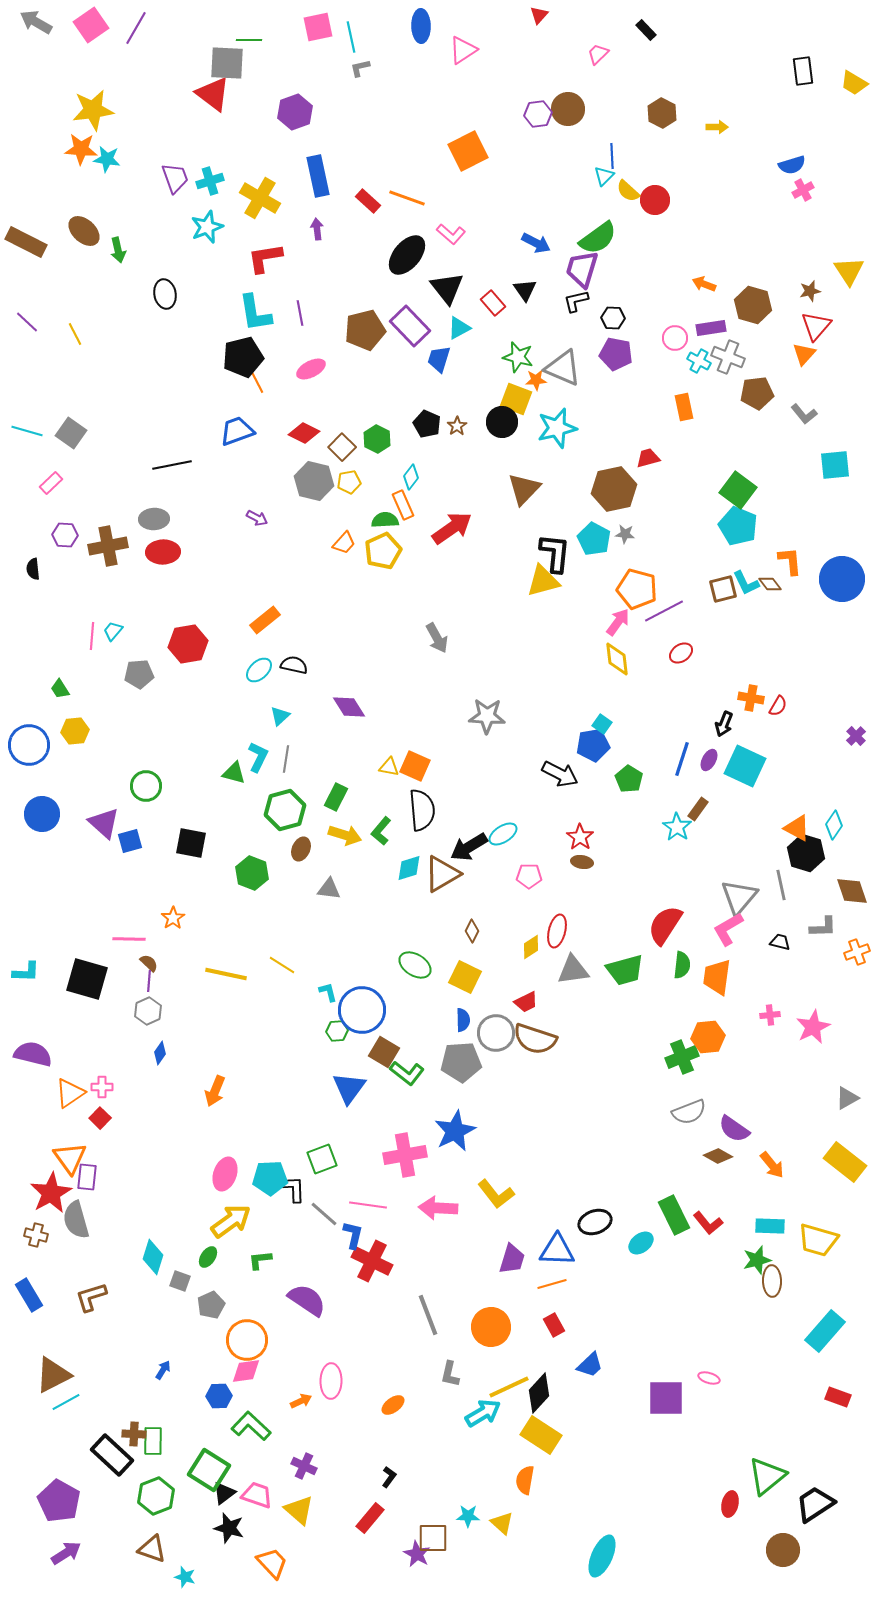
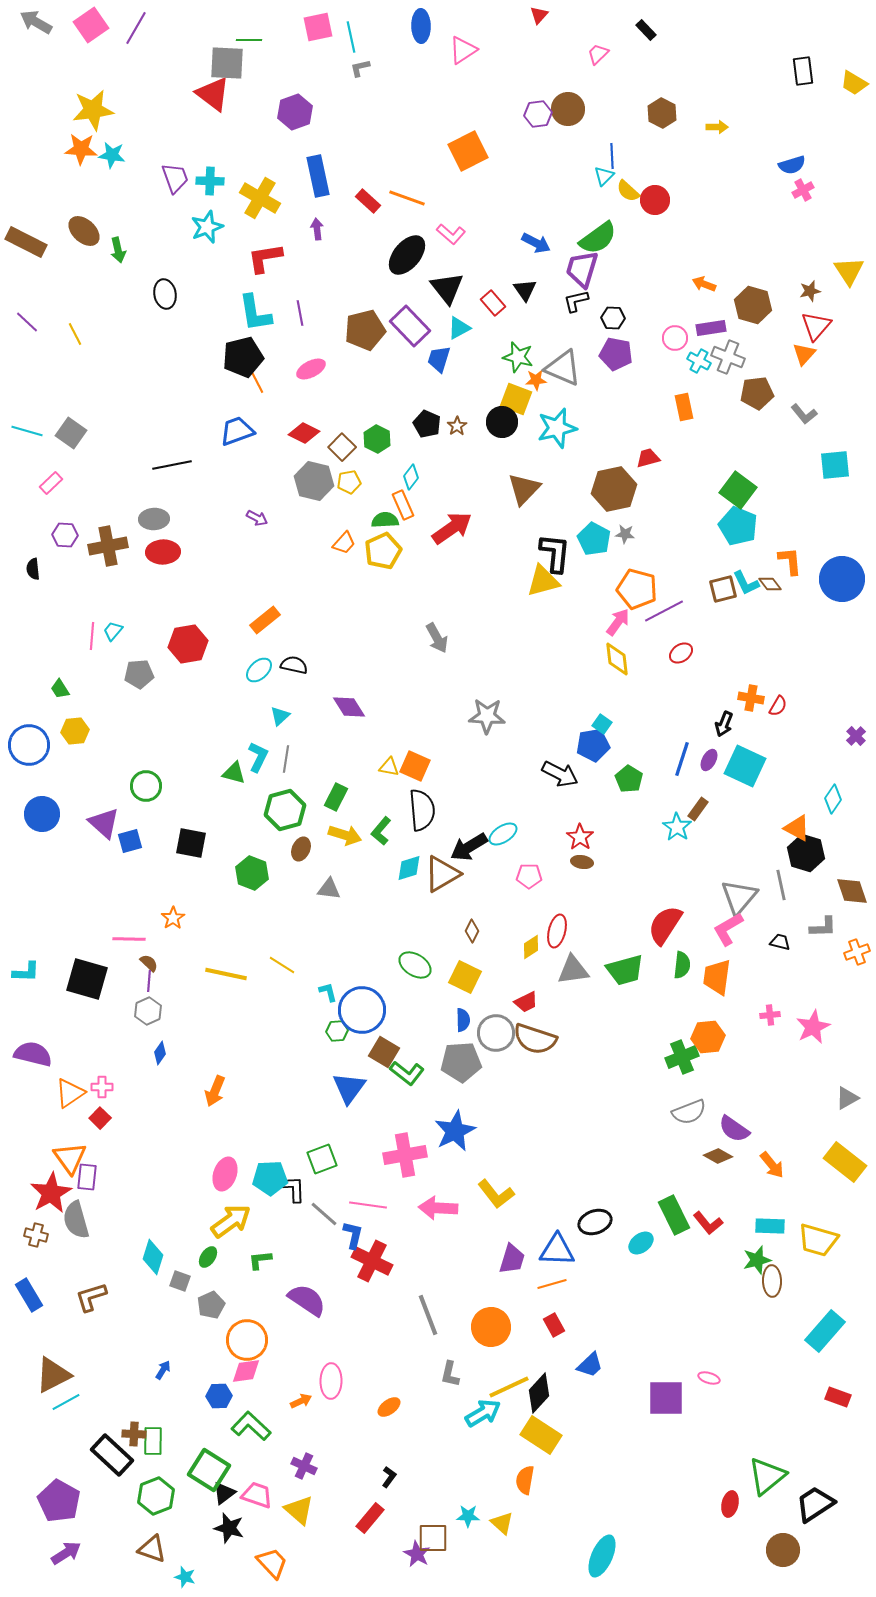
cyan star at (107, 159): moved 5 px right, 4 px up
cyan cross at (210, 181): rotated 20 degrees clockwise
cyan diamond at (834, 825): moved 1 px left, 26 px up
orange ellipse at (393, 1405): moved 4 px left, 2 px down
